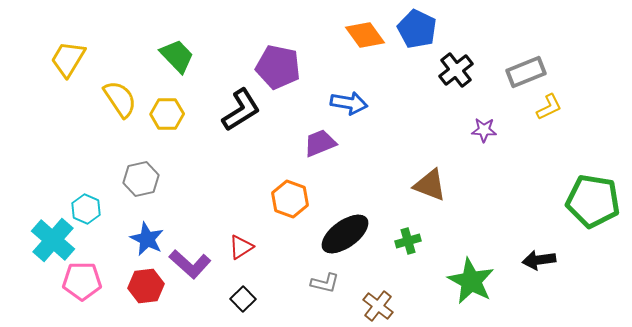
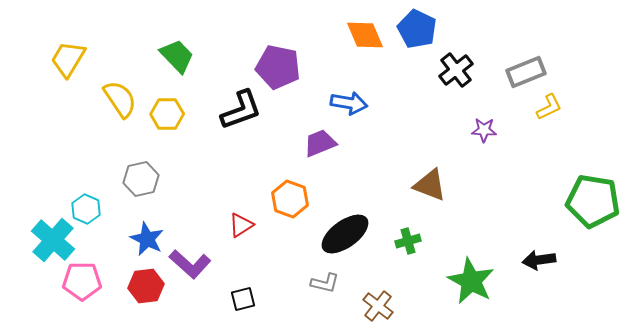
orange diamond: rotated 12 degrees clockwise
black L-shape: rotated 12 degrees clockwise
red triangle: moved 22 px up
black square: rotated 30 degrees clockwise
